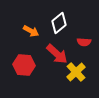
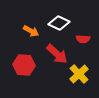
white diamond: rotated 65 degrees clockwise
red semicircle: moved 1 px left, 3 px up
yellow cross: moved 3 px right, 2 px down
